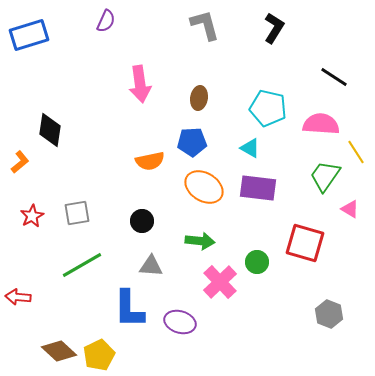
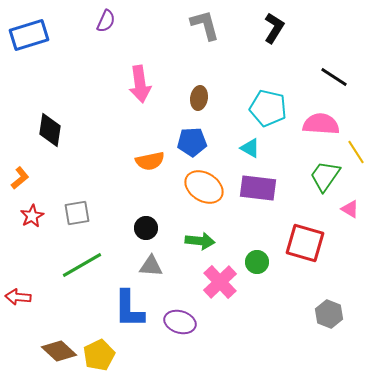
orange L-shape: moved 16 px down
black circle: moved 4 px right, 7 px down
